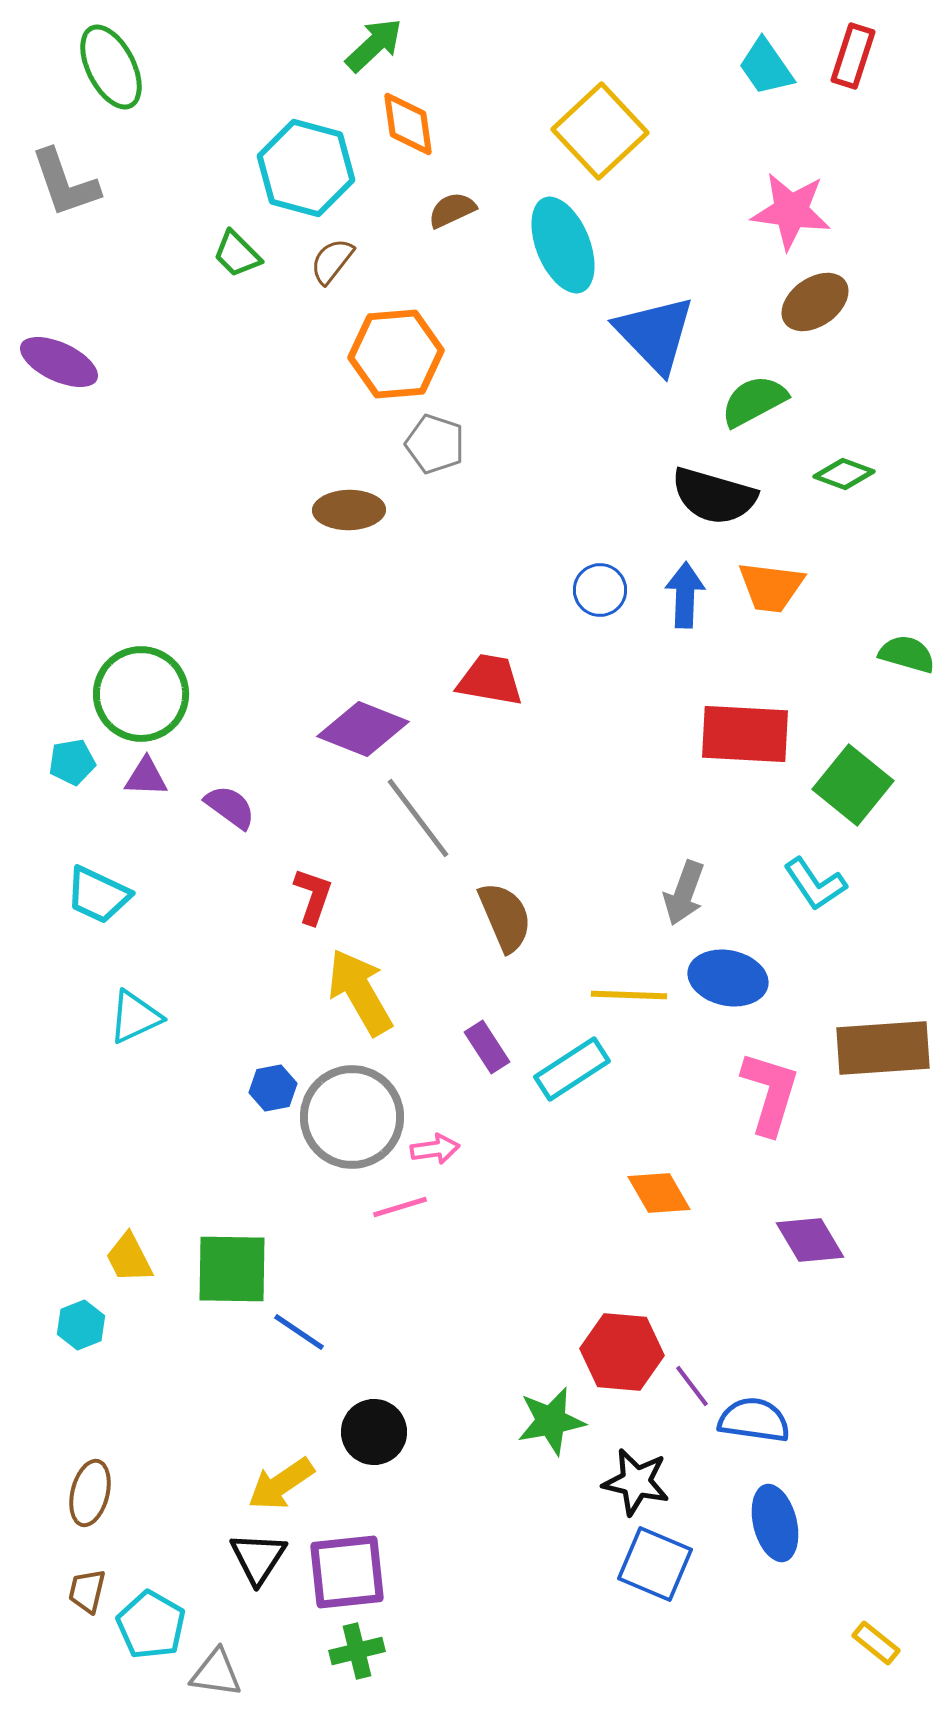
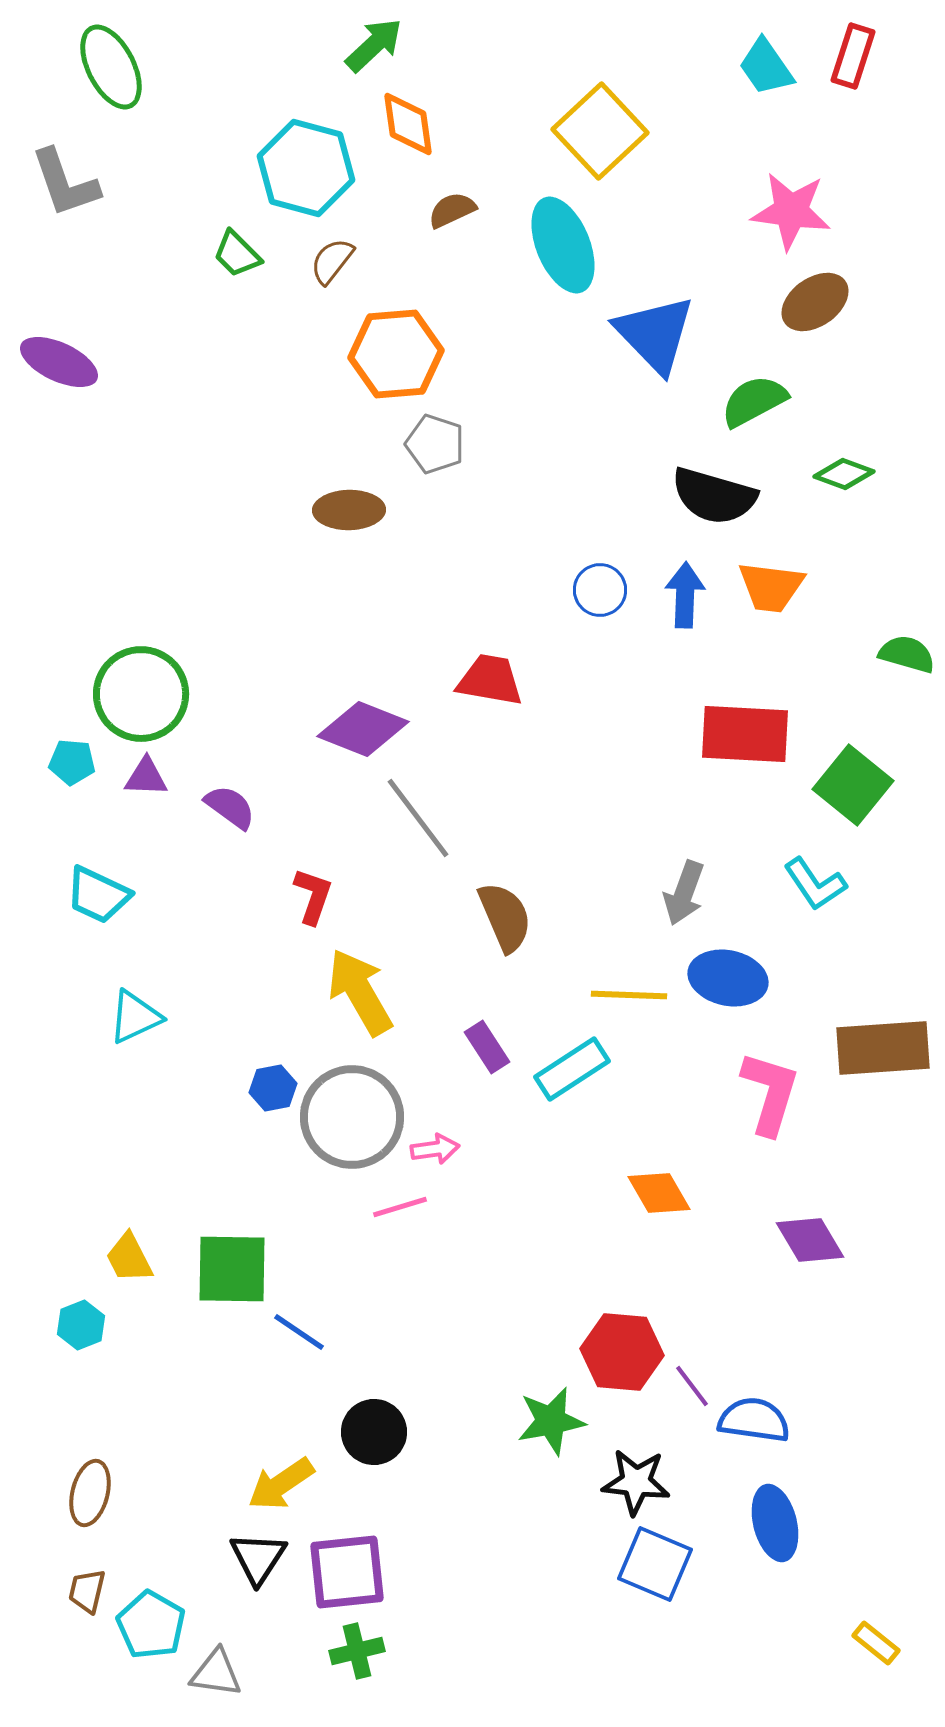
cyan pentagon at (72, 762): rotated 15 degrees clockwise
black star at (636, 1482): rotated 6 degrees counterclockwise
